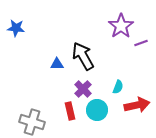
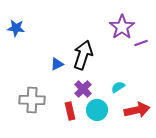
purple star: moved 1 px right, 1 px down
black arrow: moved 1 px up; rotated 48 degrees clockwise
blue triangle: rotated 24 degrees counterclockwise
cyan semicircle: rotated 144 degrees counterclockwise
red arrow: moved 5 px down
gray cross: moved 22 px up; rotated 15 degrees counterclockwise
